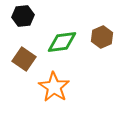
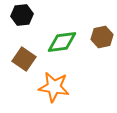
black hexagon: moved 1 px left, 1 px up
brown hexagon: rotated 10 degrees clockwise
orange star: rotated 24 degrees counterclockwise
